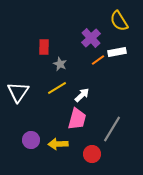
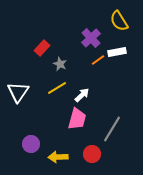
red rectangle: moved 2 px left, 1 px down; rotated 42 degrees clockwise
purple circle: moved 4 px down
yellow arrow: moved 13 px down
